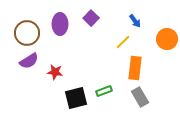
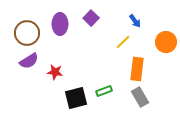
orange circle: moved 1 px left, 3 px down
orange rectangle: moved 2 px right, 1 px down
